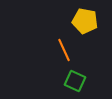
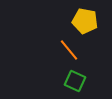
orange line: moved 5 px right; rotated 15 degrees counterclockwise
